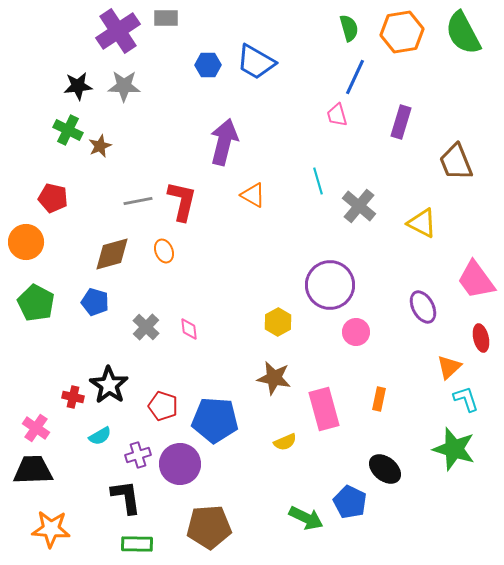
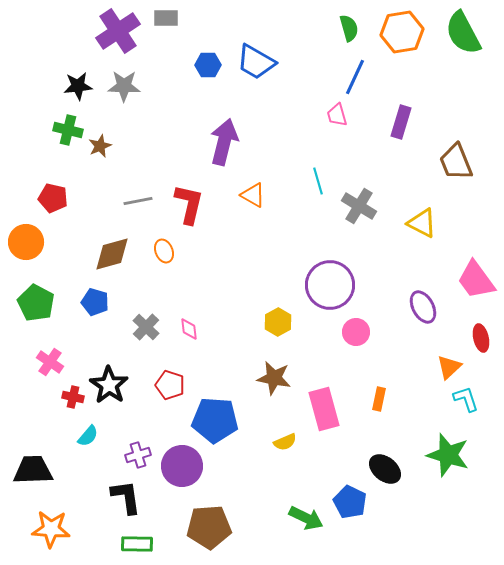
green cross at (68, 130): rotated 12 degrees counterclockwise
red L-shape at (182, 201): moved 7 px right, 3 px down
gray cross at (359, 206): rotated 8 degrees counterclockwise
red pentagon at (163, 406): moved 7 px right, 21 px up
pink cross at (36, 428): moved 14 px right, 66 px up
cyan semicircle at (100, 436): moved 12 px left; rotated 20 degrees counterclockwise
green star at (454, 449): moved 6 px left, 6 px down
purple circle at (180, 464): moved 2 px right, 2 px down
